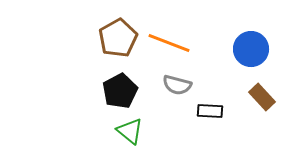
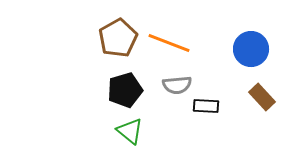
gray semicircle: rotated 20 degrees counterclockwise
black pentagon: moved 5 px right, 1 px up; rotated 12 degrees clockwise
black rectangle: moved 4 px left, 5 px up
